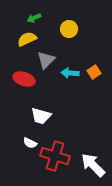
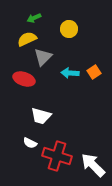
gray triangle: moved 3 px left, 3 px up
red cross: moved 2 px right
